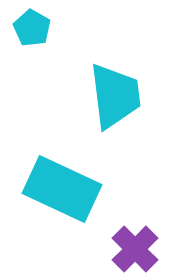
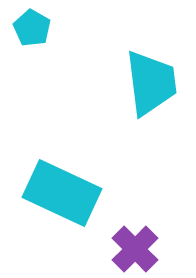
cyan trapezoid: moved 36 px right, 13 px up
cyan rectangle: moved 4 px down
